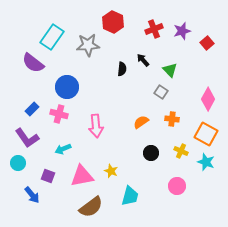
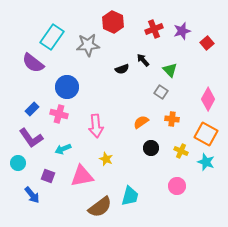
black semicircle: rotated 64 degrees clockwise
purple L-shape: moved 4 px right
black circle: moved 5 px up
yellow star: moved 5 px left, 12 px up
brown semicircle: moved 9 px right
